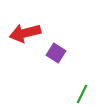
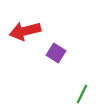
red arrow: moved 2 px up
